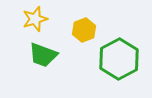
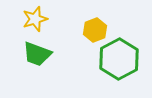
yellow hexagon: moved 11 px right
green trapezoid: moved 6 px left, 1 px up
